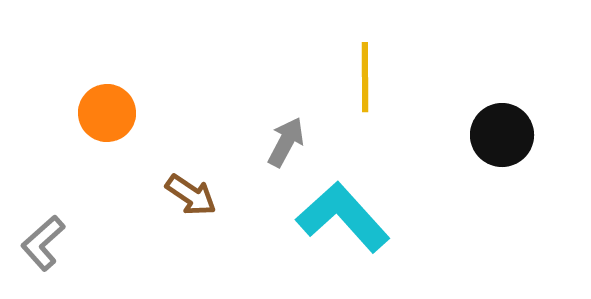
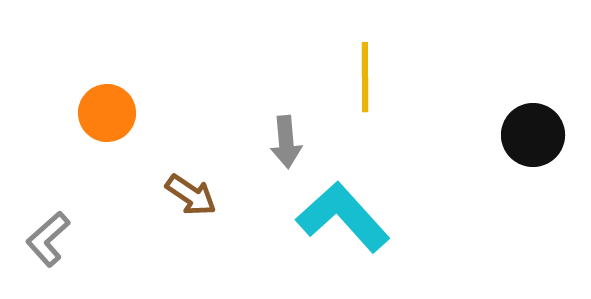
black circle: moved 31 px right
gray arrow: rotated 147 degrees clockwise
gray L-shape: moved 5 px right, 4 px up
